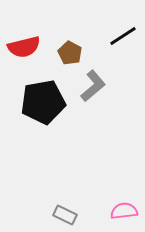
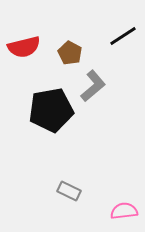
black pentagon: moved 8 px right, 8 px down
gray rectangle: moved 4 px right, 24 px up
